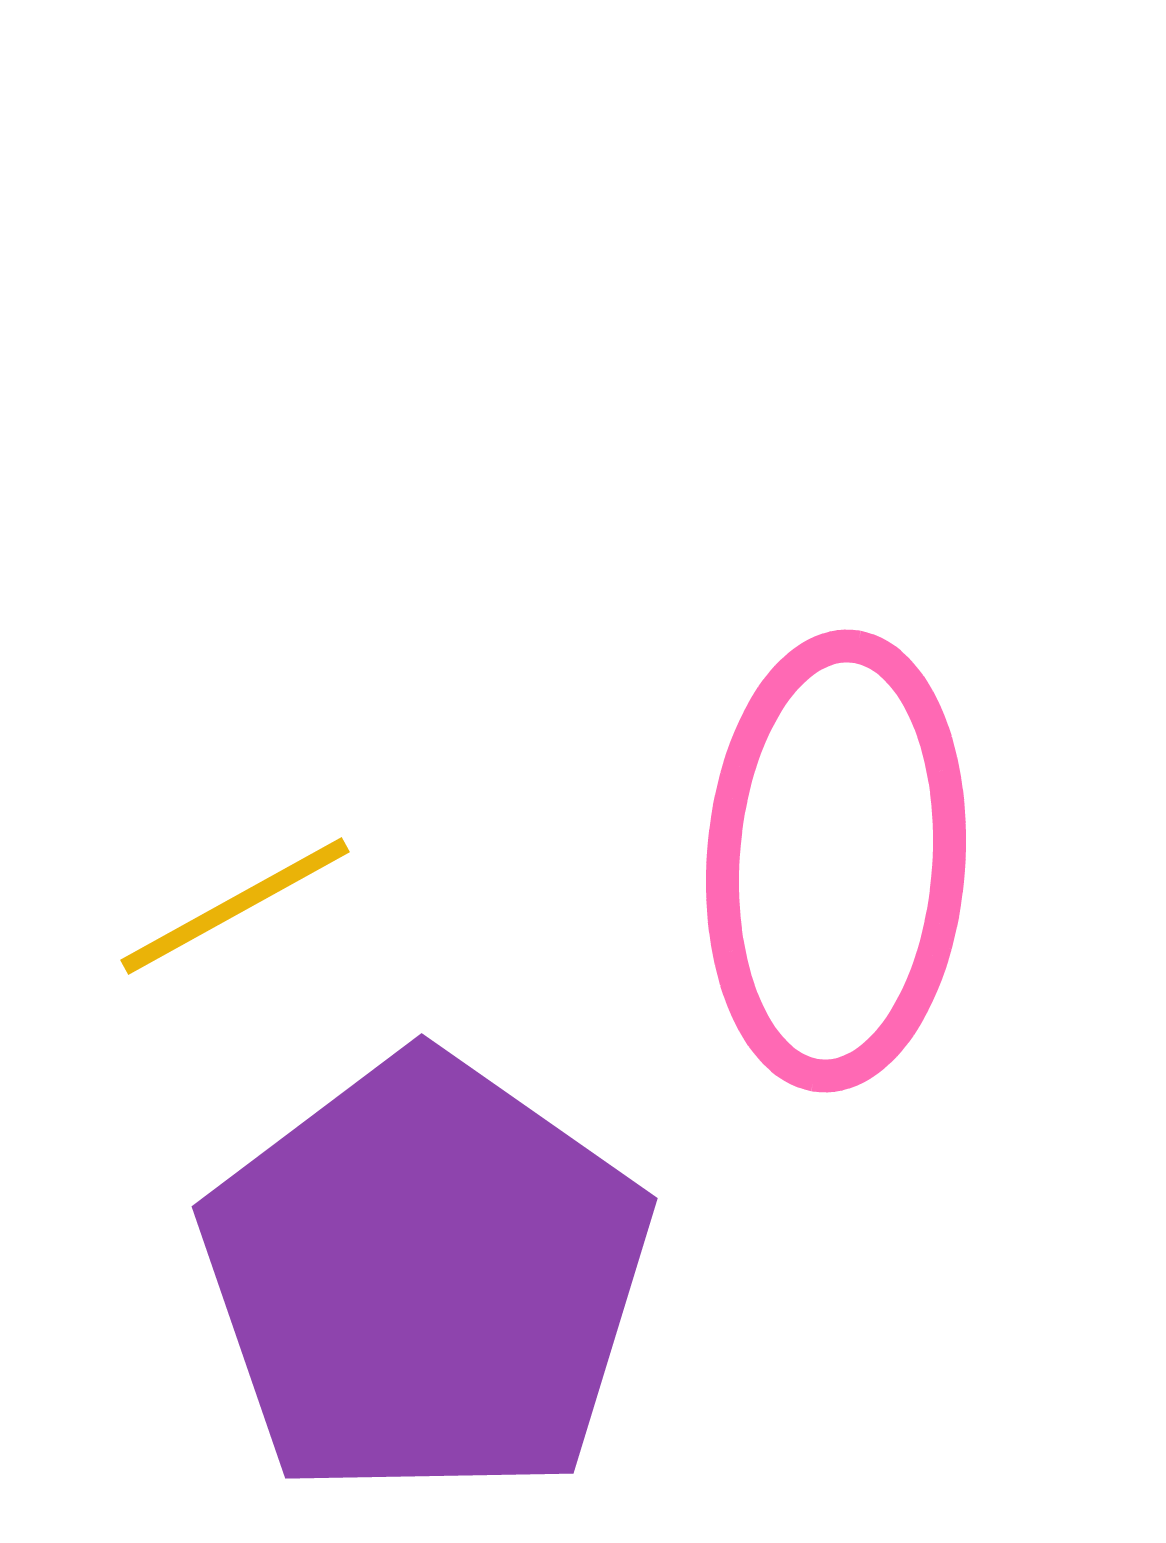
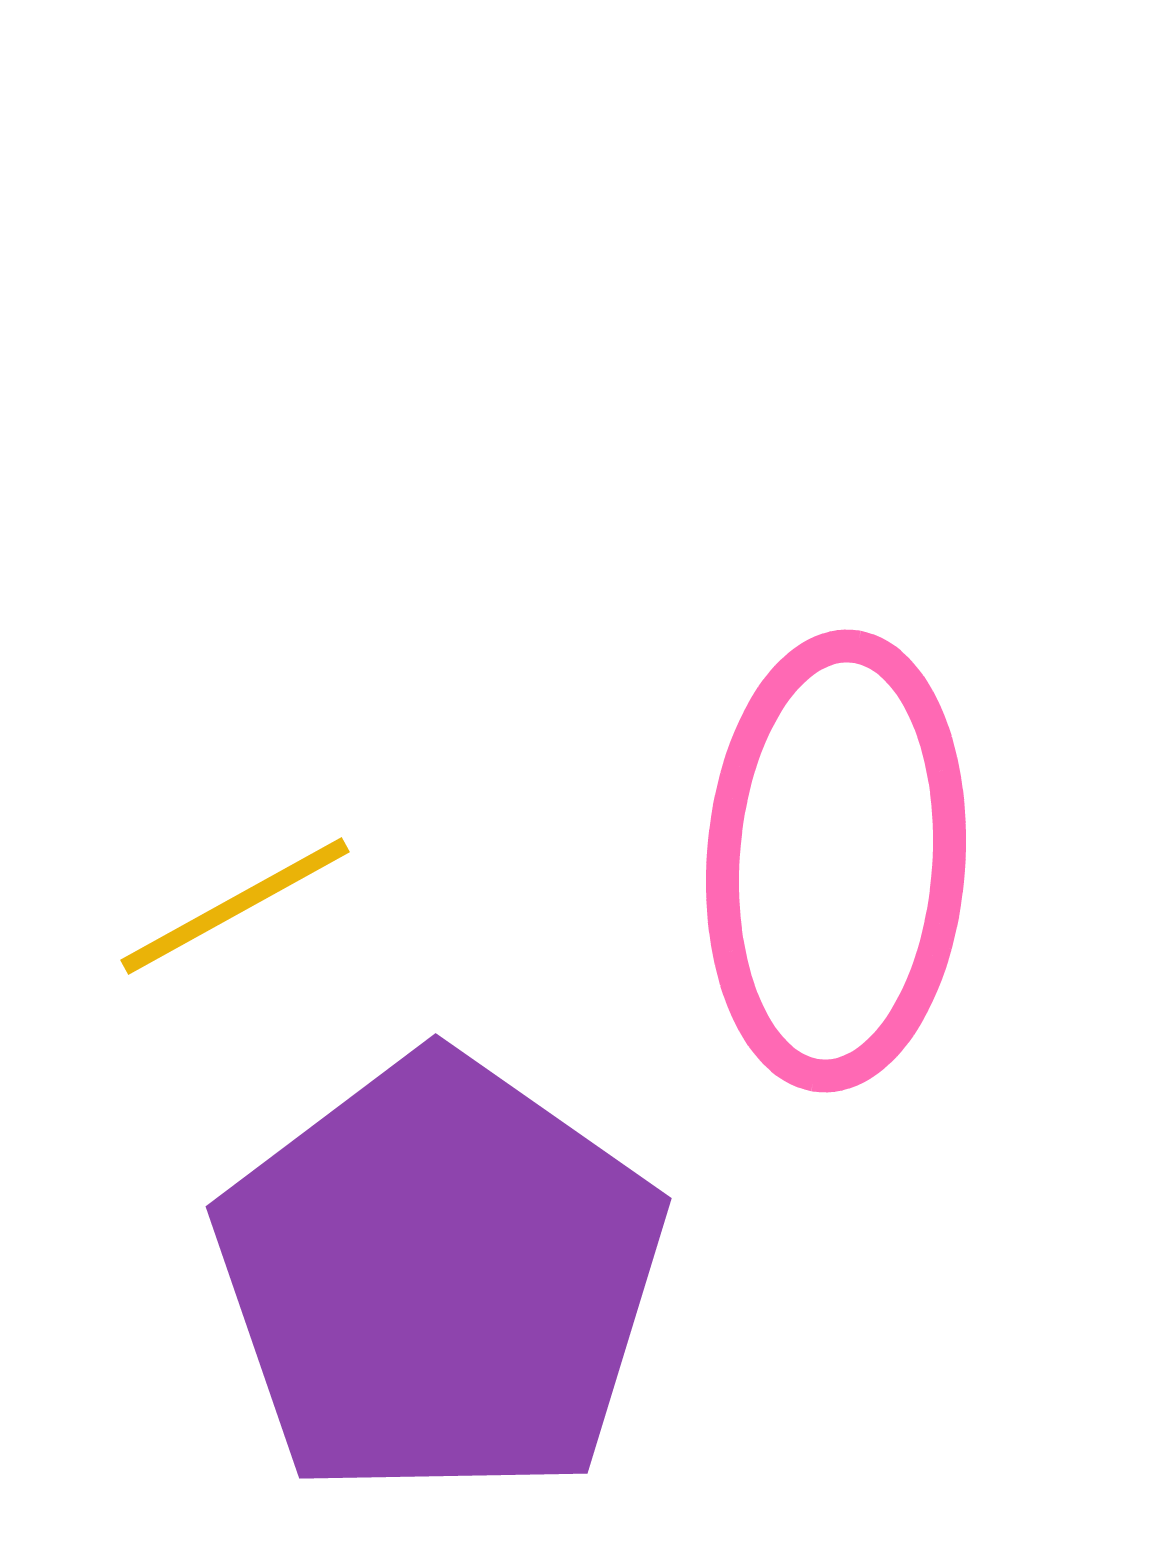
purple pentagon: moved 14 px right
